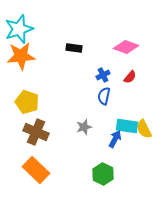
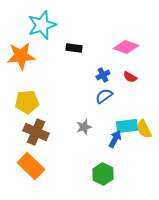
cyan star: moved 23 px right, 4 px up
red semicircle: rotated 80 degrees clockwise
blue semicircle: rotated 42 degrees clockwise
yellow pentagon: rotated 25 degrees counterclockwise
cyan rectangle: rotated 15 degrees counterclockwise
orange rectangle: moved 5 px left, 4 px up
